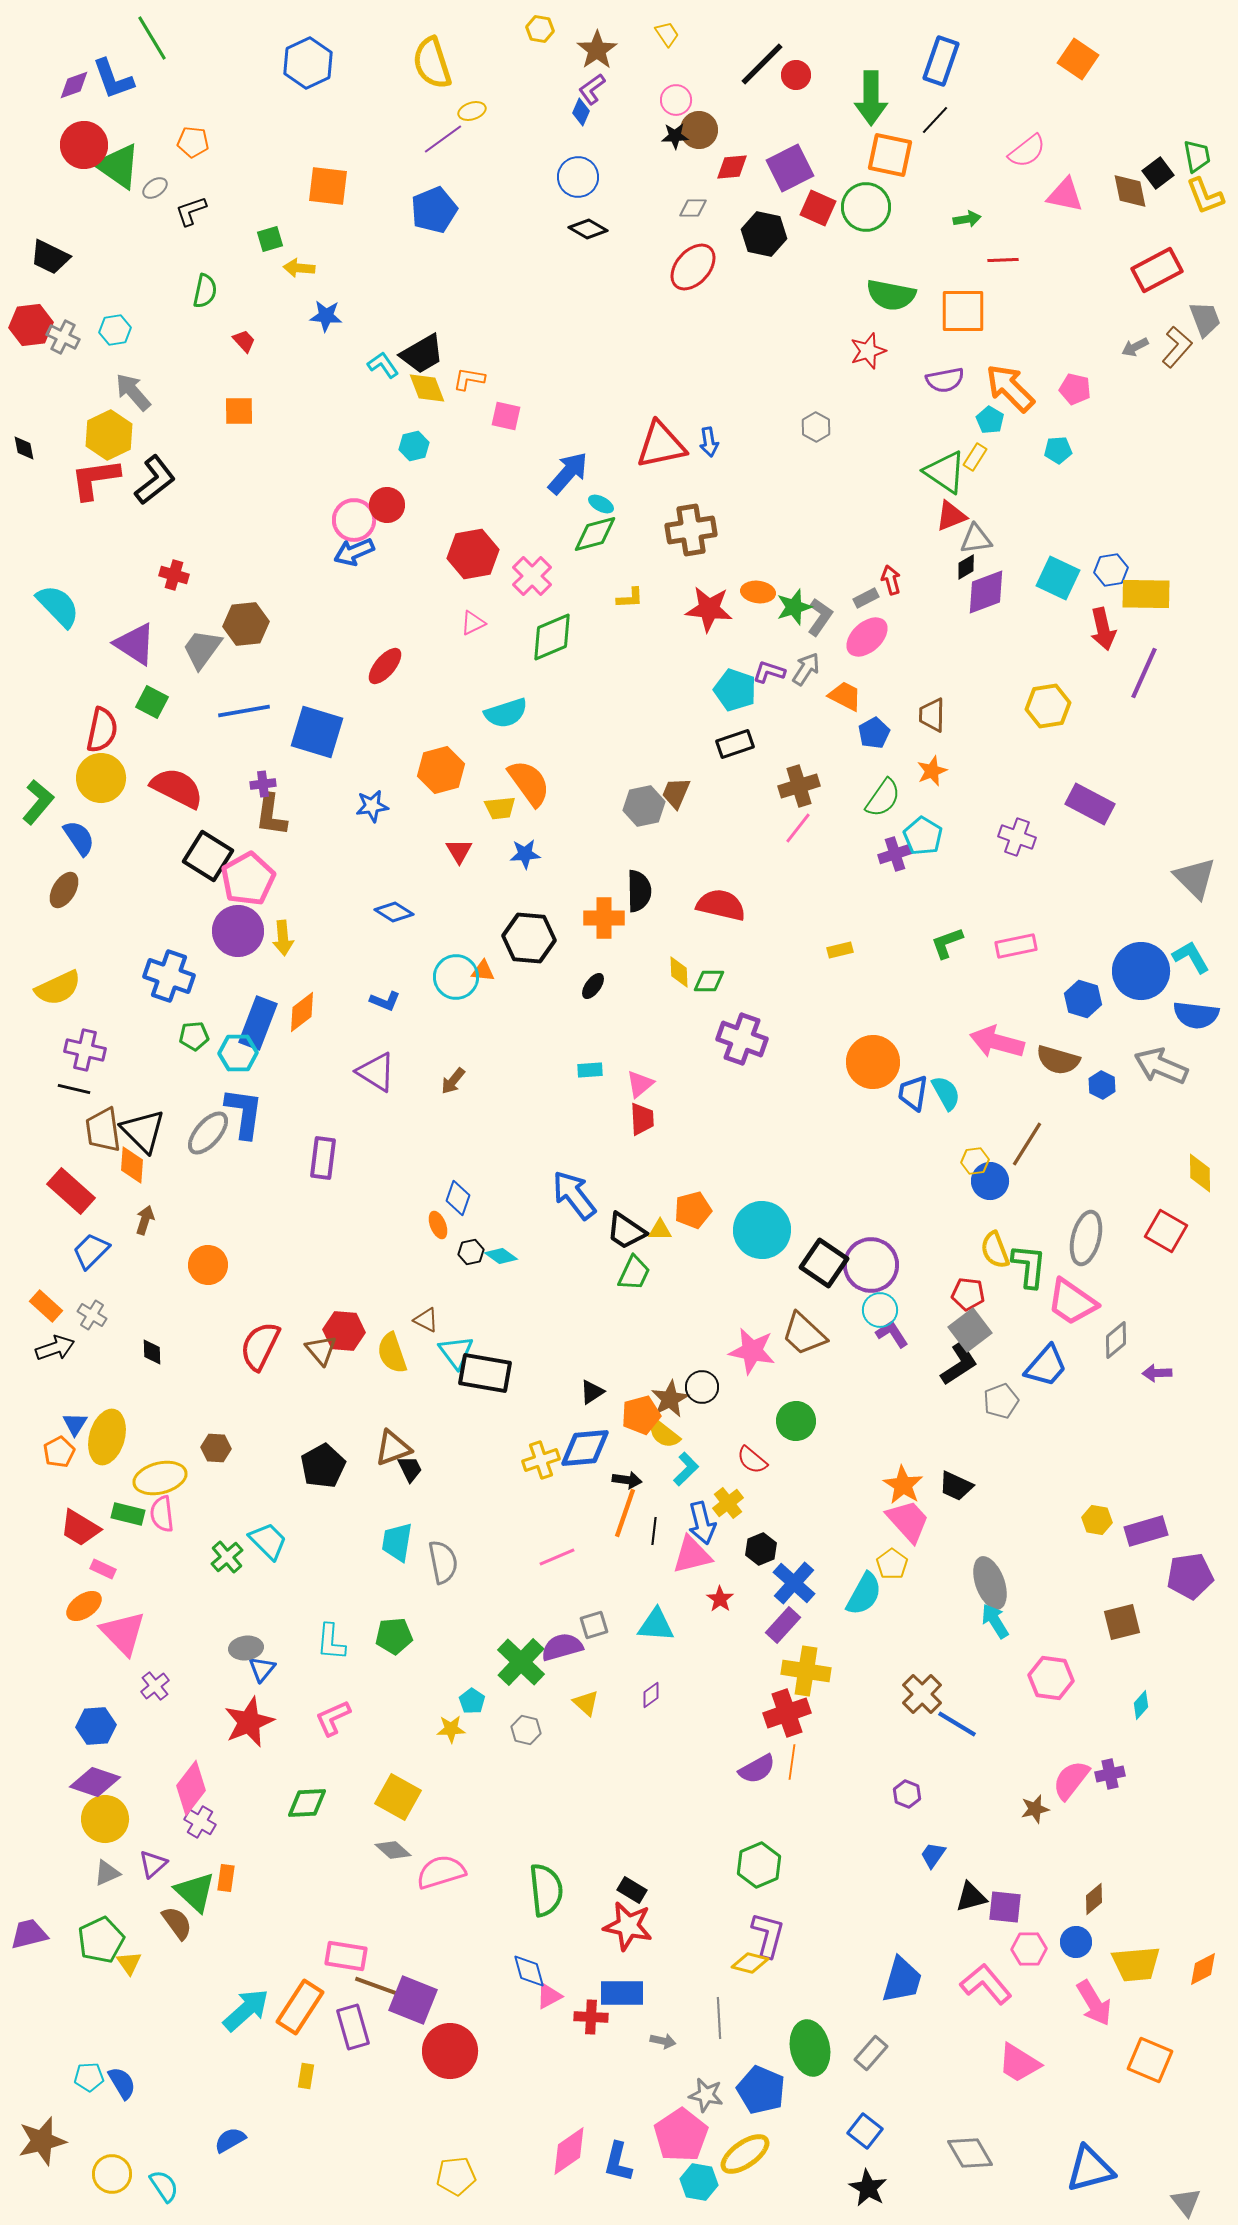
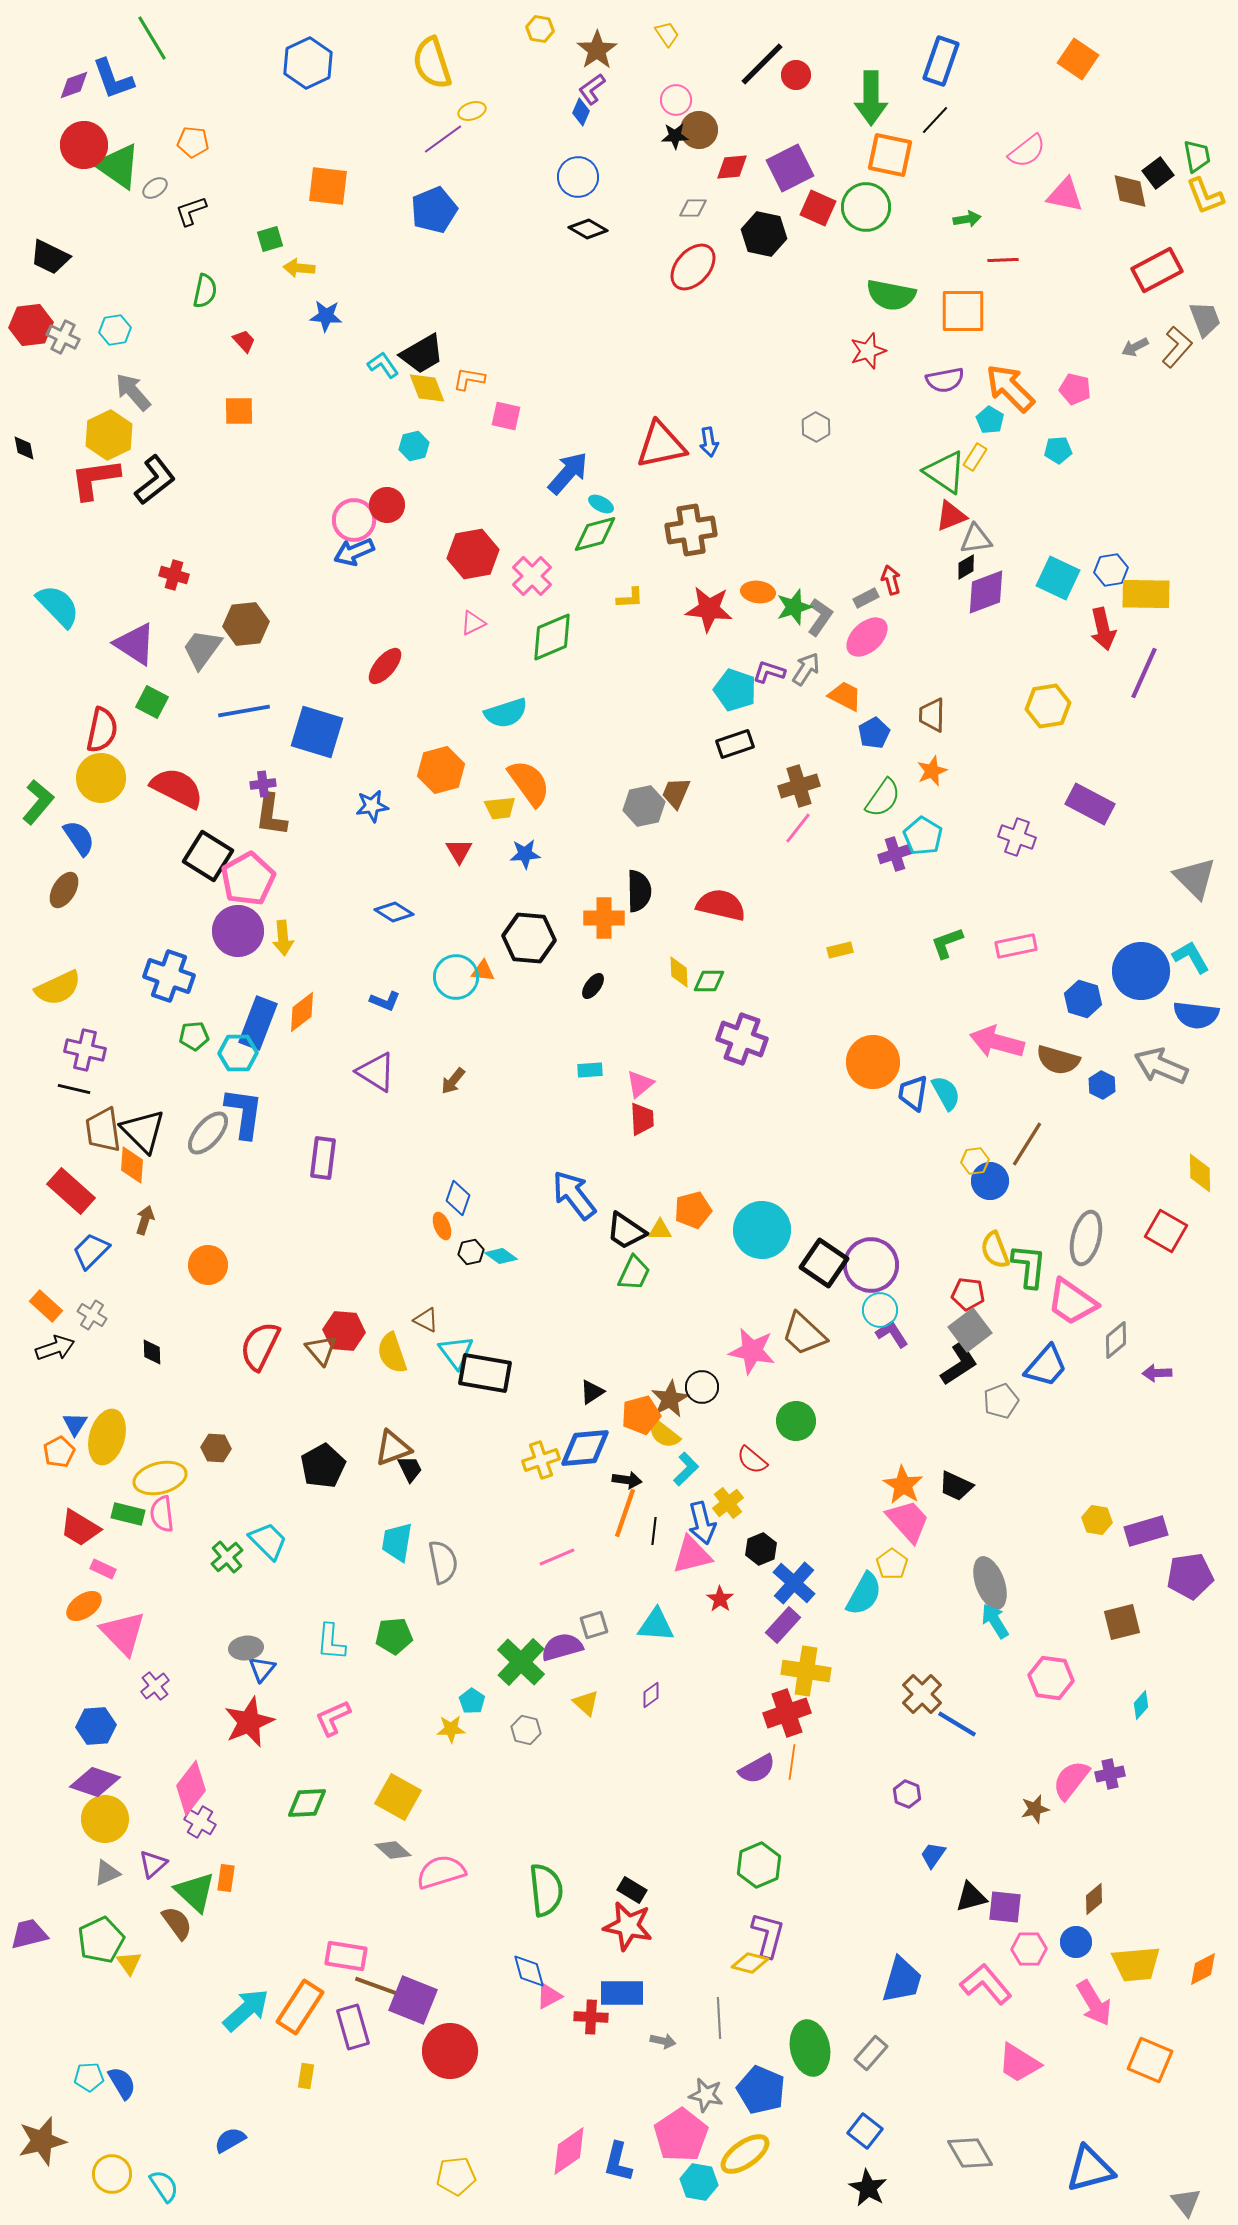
orange ellipse at (438, 1225): moved 4 px right, 1 px down
